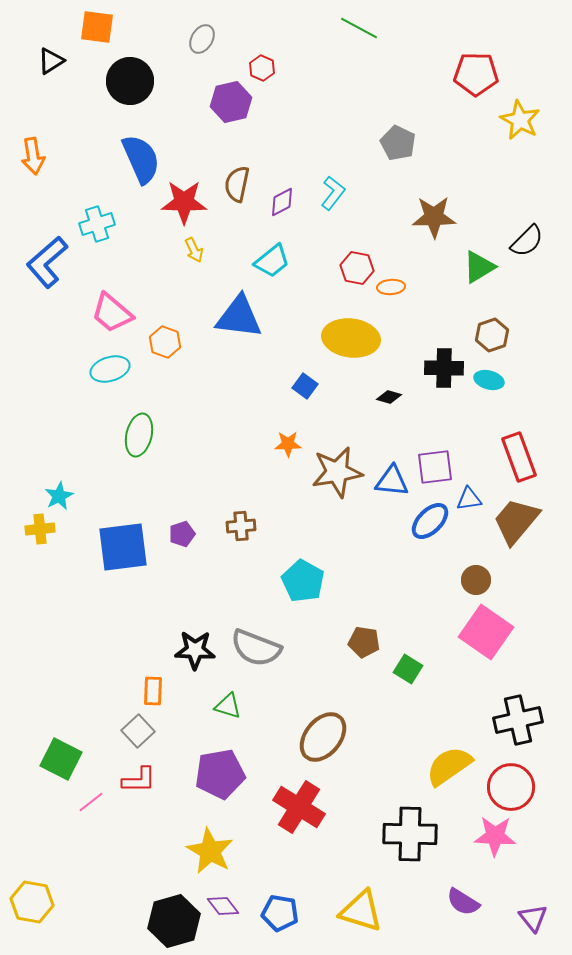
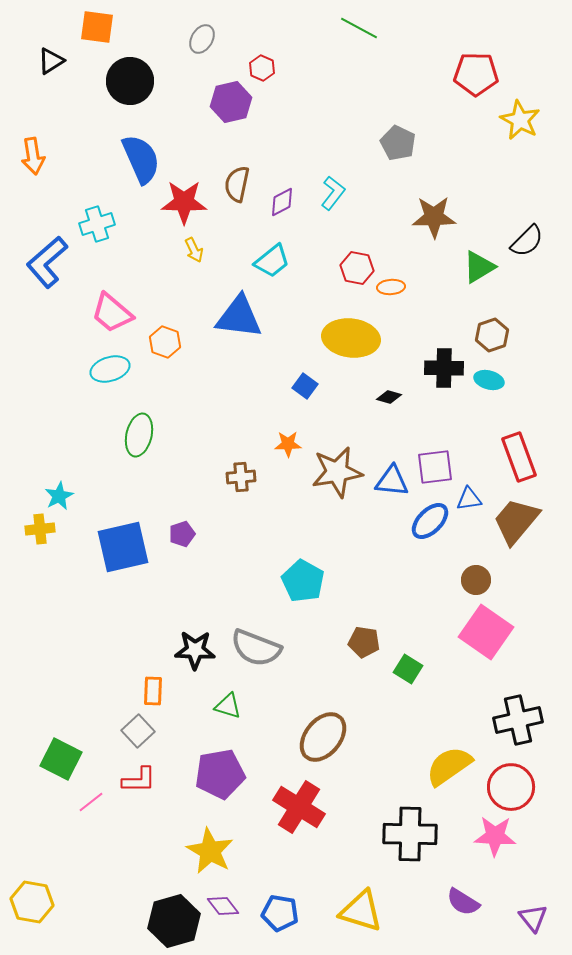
brown cross at (241, 526): moved 49 px up
blue square at (123, 547): rotated 6 degrees counterclockwise
